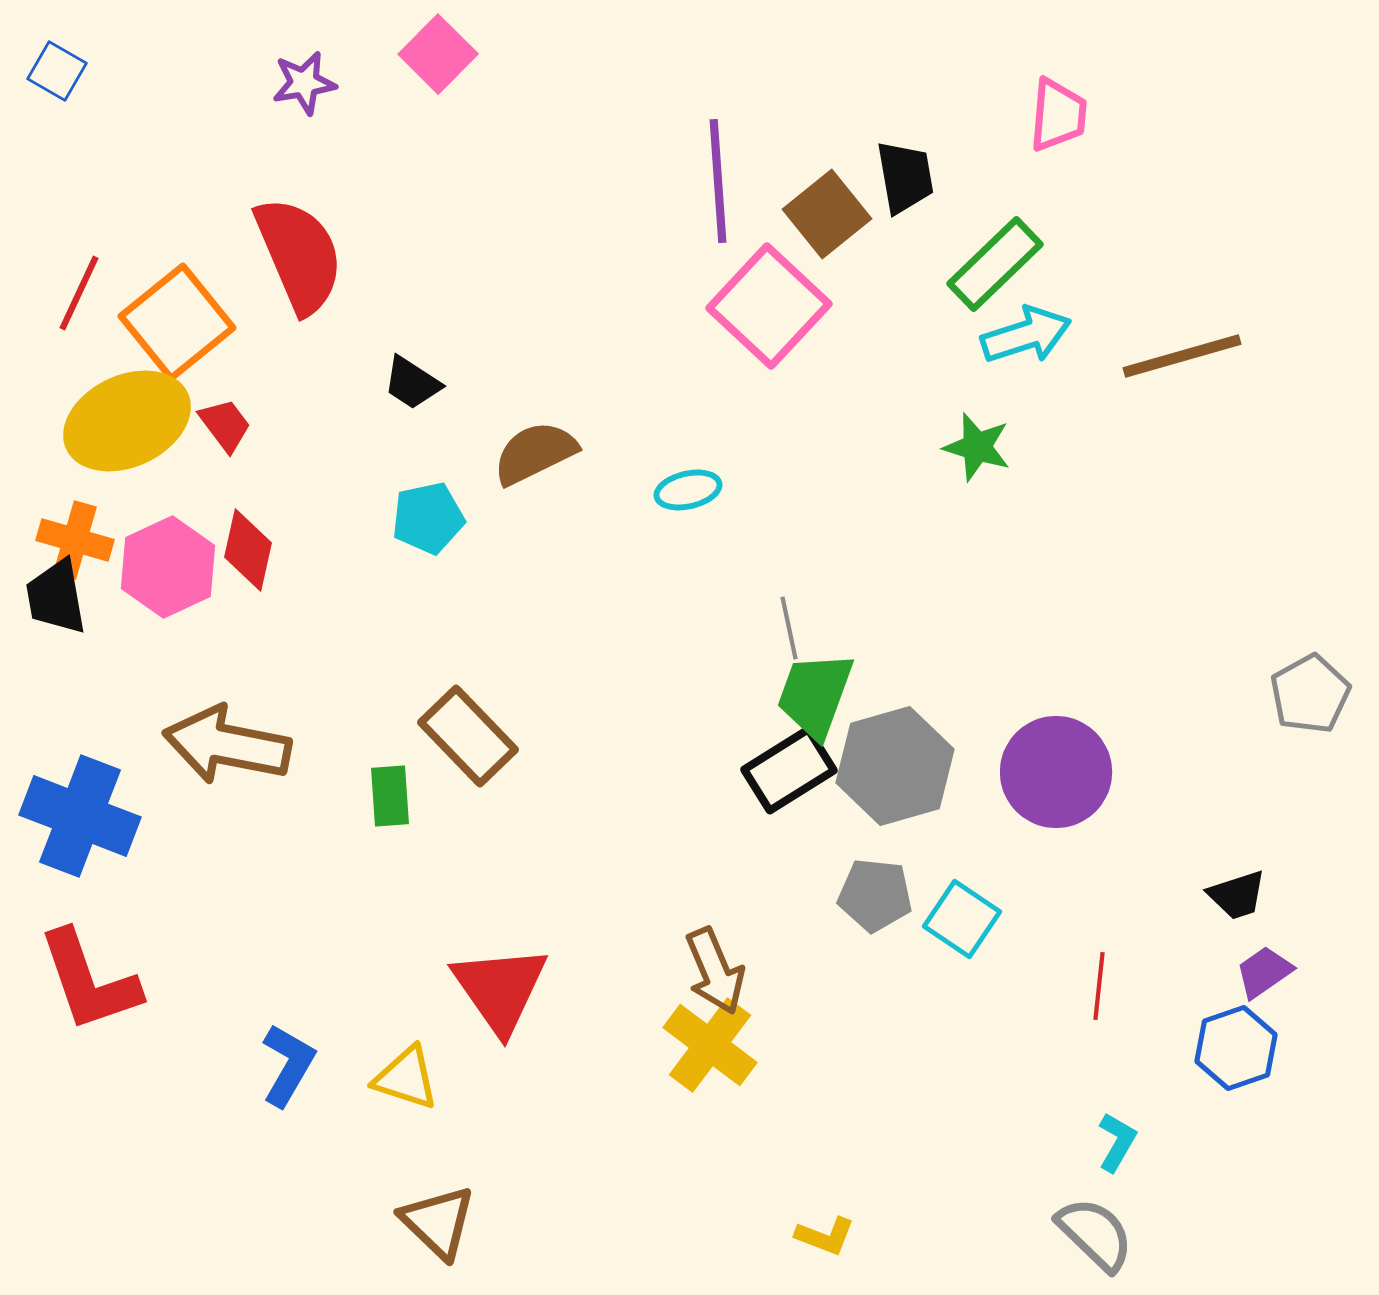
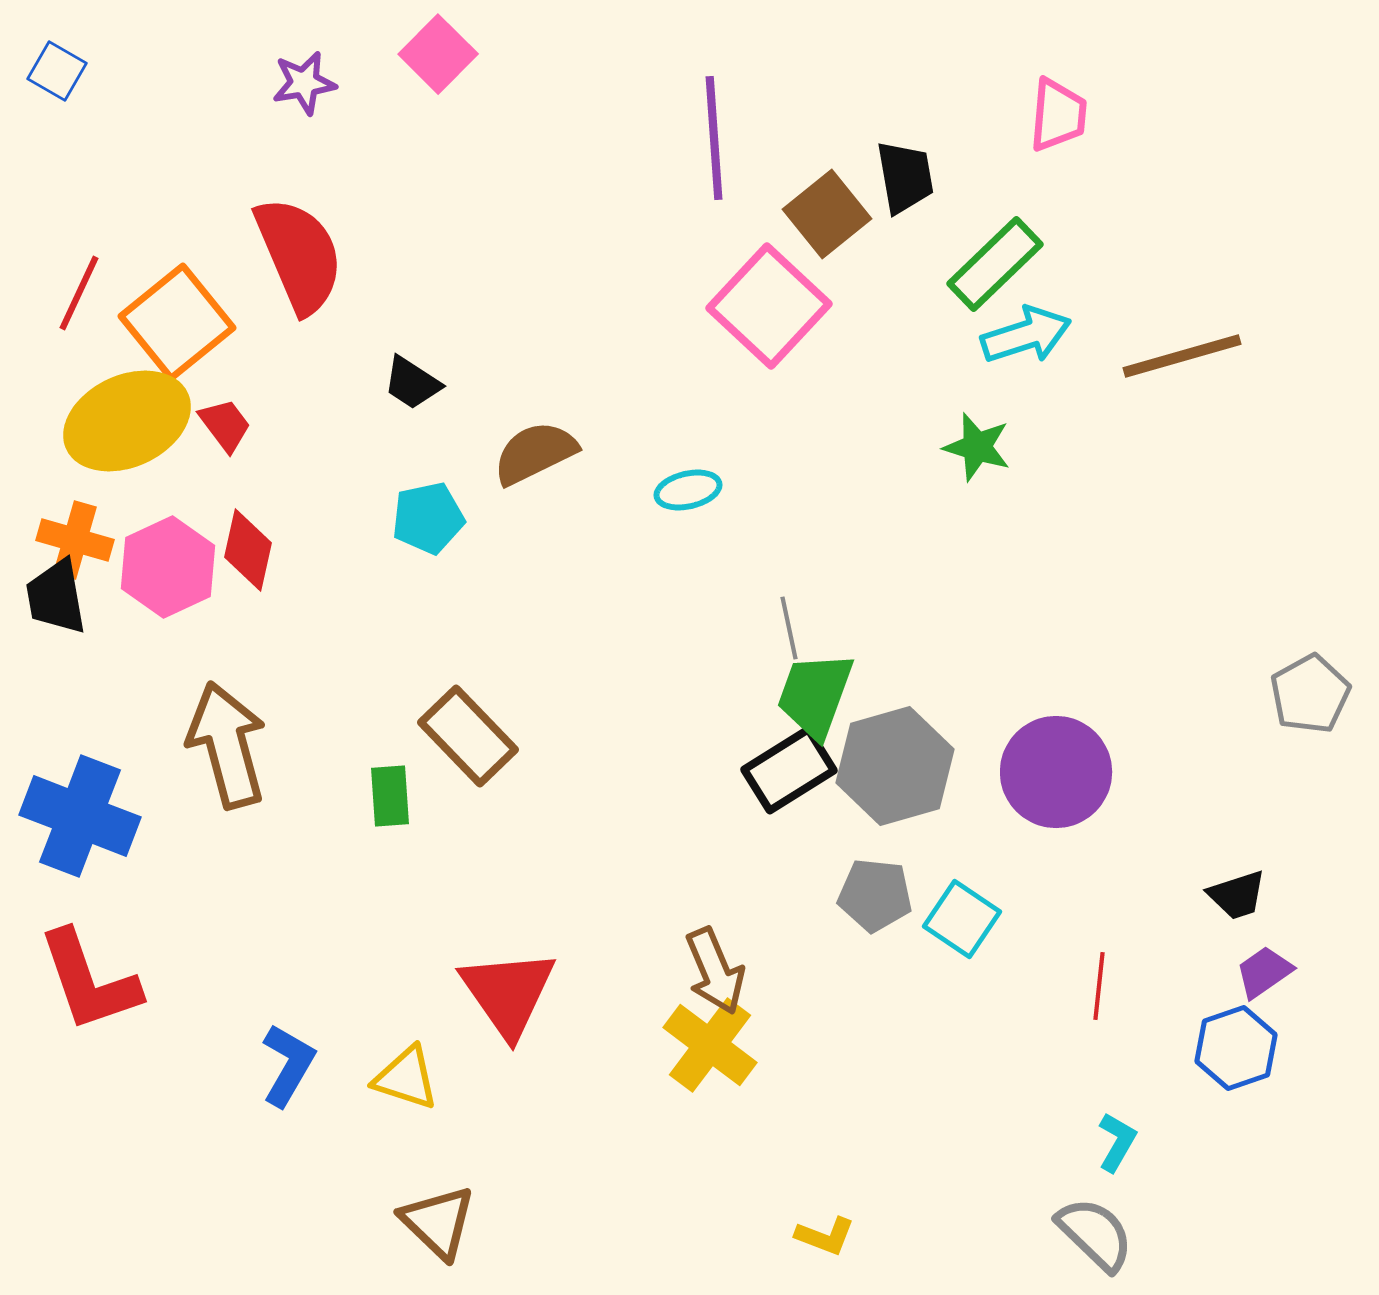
purple line at (718, 181): moved 4 px left, 43 px up
brown arrow at (227, 745): rotated 64 degrees clockwise
red triangle at (500, 989): moved 8 px right, 4 px down
